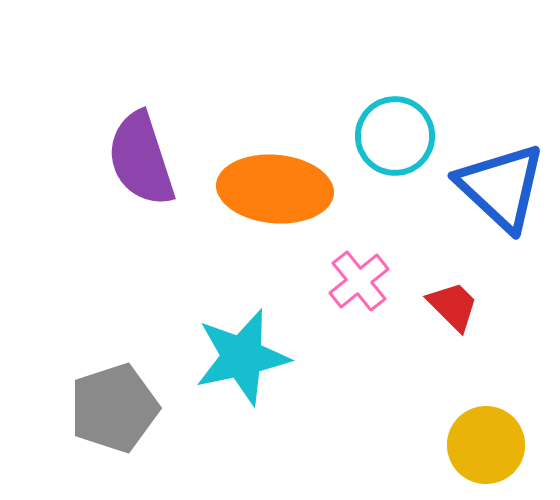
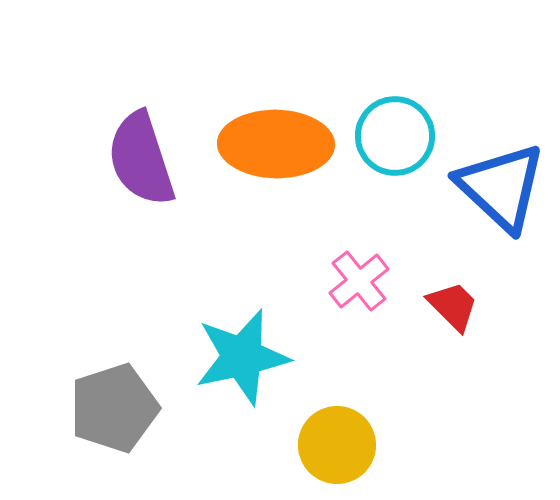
orange ellipse: moved 1 px right, 45 px up; rotated 4 degrees counterclockwise
yellow circle: moved 149 px left
